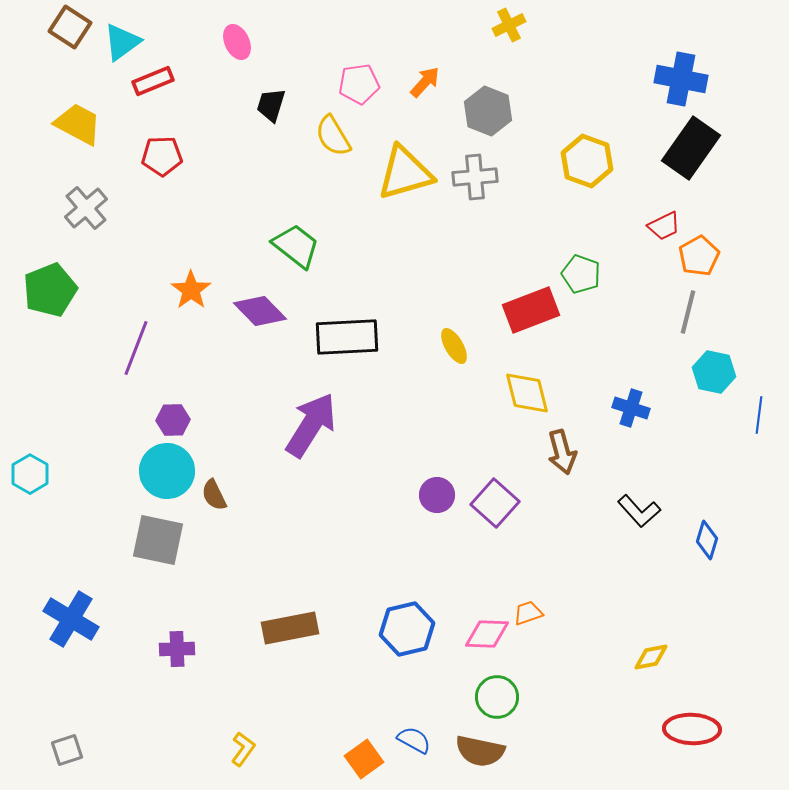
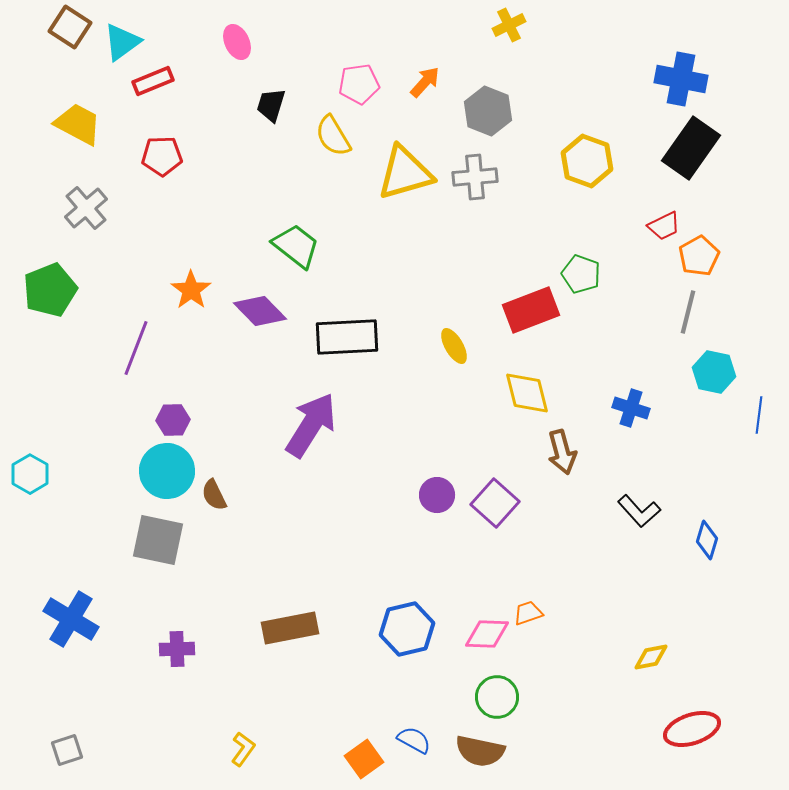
red ellipse at (692, 729): rotated 20 degrees counterclockwise
